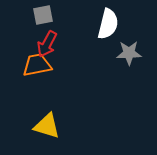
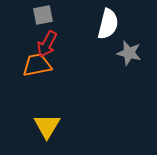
gray star: rotated 15 degrees clockwise
yellow triangle: rotated 44 degrees clockwise
